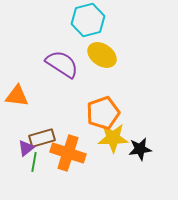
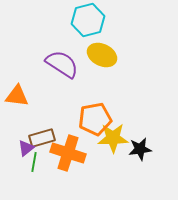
yellow ellipse: rotated 8 degrees counterclockwise
orange pentagon: moved 8 px left, 6 px down; rotated 8 degrees clockwise
